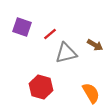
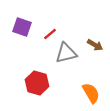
red hexagon: moved 4 px left, 4 px up
